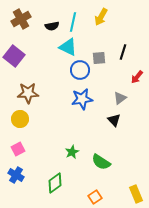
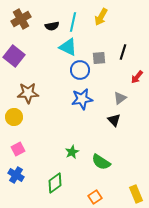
yellow circle: moved 6 px left, 2 px up
